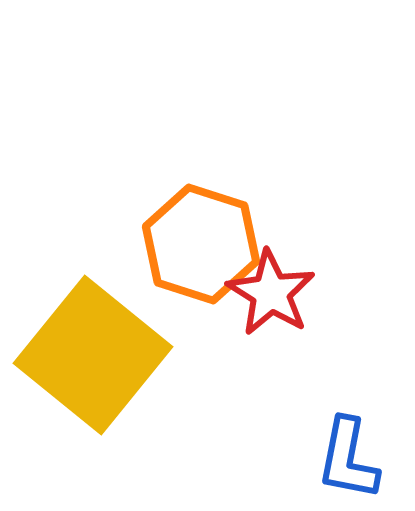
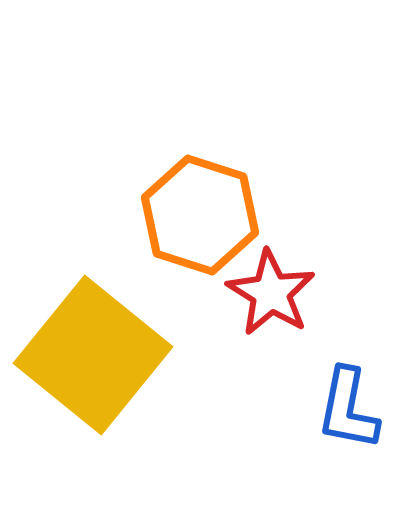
orange hexagon: moved 1 px left, 29 px up
blue L-shape: moved 50 px up
